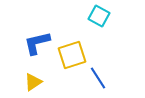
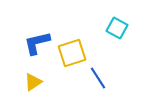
cyan square: moved 18 px right, 12 px down
yellow square: moved 2 px up
